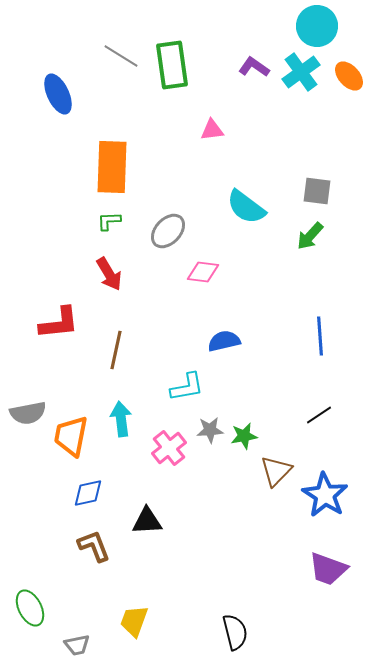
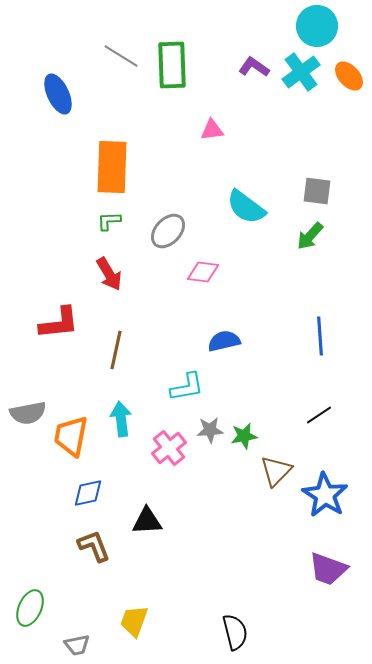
green rectangle: rotated 6 degrees clockwise
green ellipse: rotated 51 degrees clockwise
